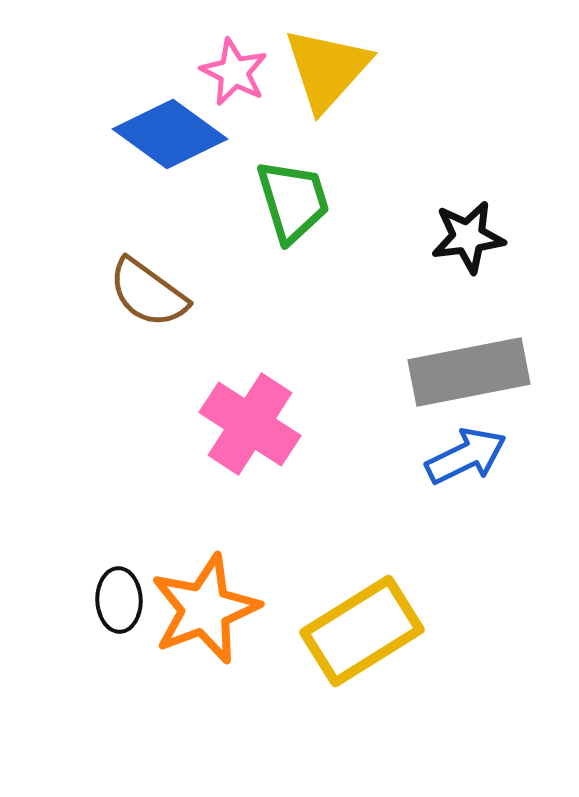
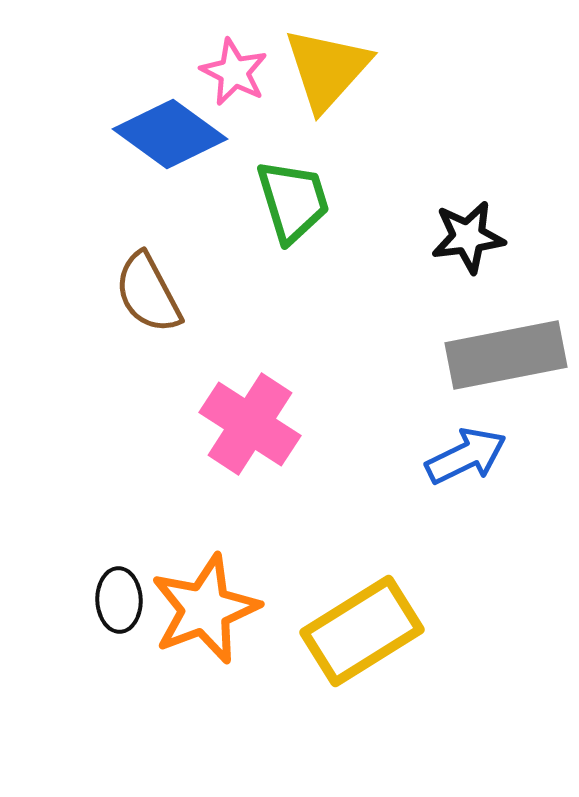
brown semicircle: rotated 26 degrees clockwise
gray rectangle: moved 37 px right, 17 px up
